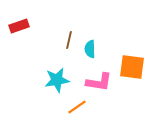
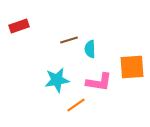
brown line: rotated 60 degrees clockwise
orange square: rotated 12 degrees counterclockwise
orange line: moved 1 px left, 2 px up
